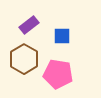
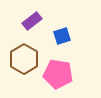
purple rectangle: moved 3 px right, 4 px up
blue square: rotated 18 degrees counterclockwise
